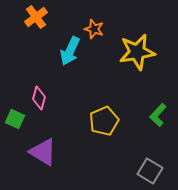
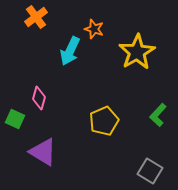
yellow star: rotated 21 degrees counterclockwise
